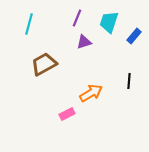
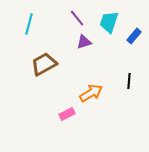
purple line: rotated 60 degrees counterclockwise
